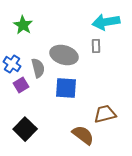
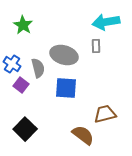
purple square: rotated 21 degrees counterclockwise
